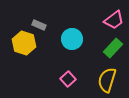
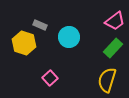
pink trapezoid: moved 1 px right, 1 px down
gray rectangle: moved 1 px right
cyan circle: moved 3 px left, 2 px up
pink square: moved 18 px left, 1 px up
